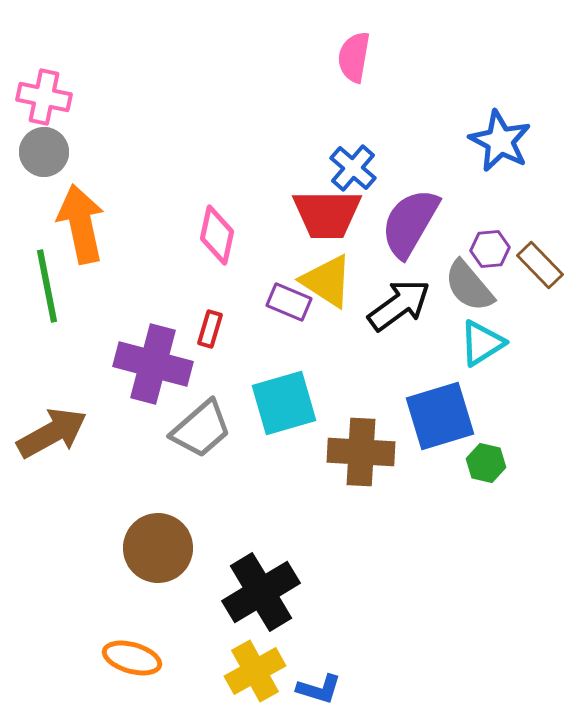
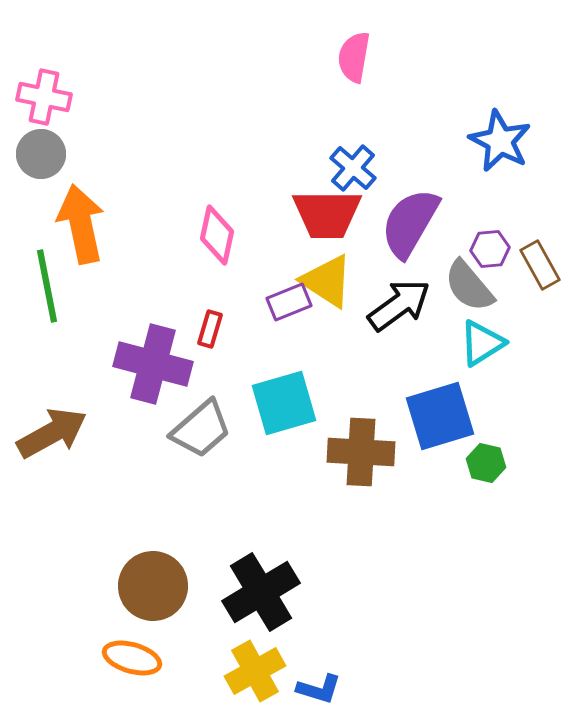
gray circle: moved 3 px left, 2 px down
brown rectangle: rotated 15 degrees clockwise
purple rectangle: rotated 45 degrees counterclockwise
brown circle: moved 5 px left, 38 px down
